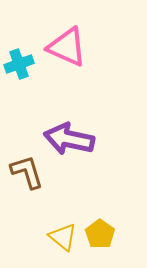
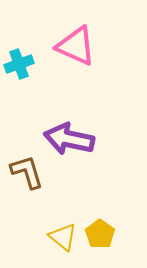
pink triangle: moved 9 px right, 1 px up
